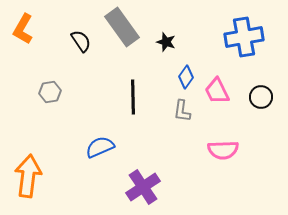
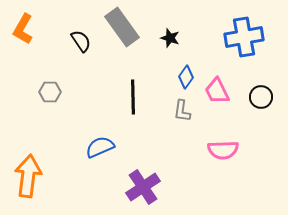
black star: moved 4 px right, 4 px up
gray hexagon: rotated 10 degrees clockwise
